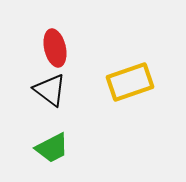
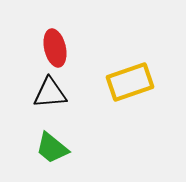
black triangle: moved 3 px down; rotated 42 degrees counterclockwise
green trapezoid: rotated 66 degrees clockwise
